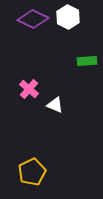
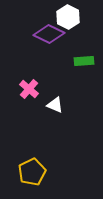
purple diamond: moved 16 px right, 15 px down
green rectangle: moved 3 px left
